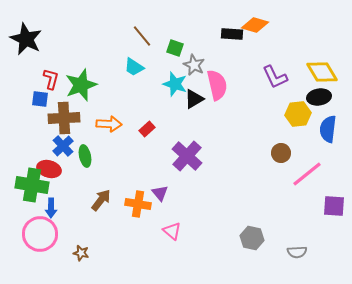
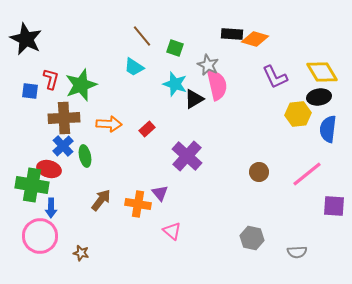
orange diamond: moved 14 px down
gray star: moved 14 px right
blue square: moved 10 px left, 8 px up
brown circle: moved 22 px left, 19 px down
pink circle: moved 2 px down
